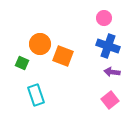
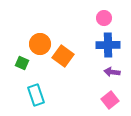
blue cross: moved 1 px up; rotated 20 degrees counterclockwise
orange square: rotated 15 degrees clockwise
